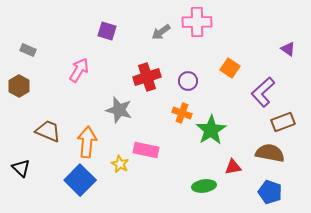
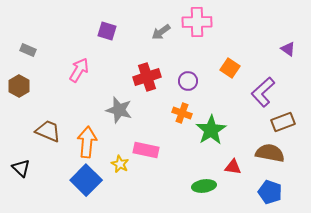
red triangle: rotated 18 degrees clockwise
blue square: moved 6 px right
